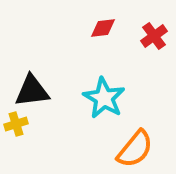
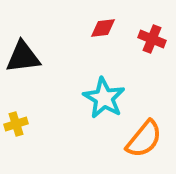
red cross: moved 2 px left, 3 px down; rotated 32 degrees counterclockwise
black triangle: moved 9 px left, 34 px up
orange semicircle: moved 9 px right, 10 px up
